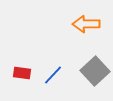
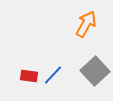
orange arrow: rotated 120 degrees clockwise
red rectangle: moved 7 px right, 3 px down
